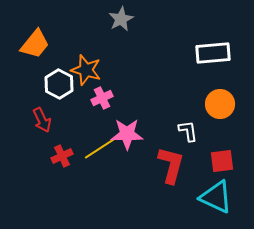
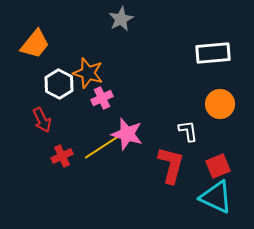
orange star: moved 2 px right, 3 px down
pink star: rotated 16 degrees clockwise
red square: moved 4 px left, 5 px down; rotated 15 degrees counterclockwise
